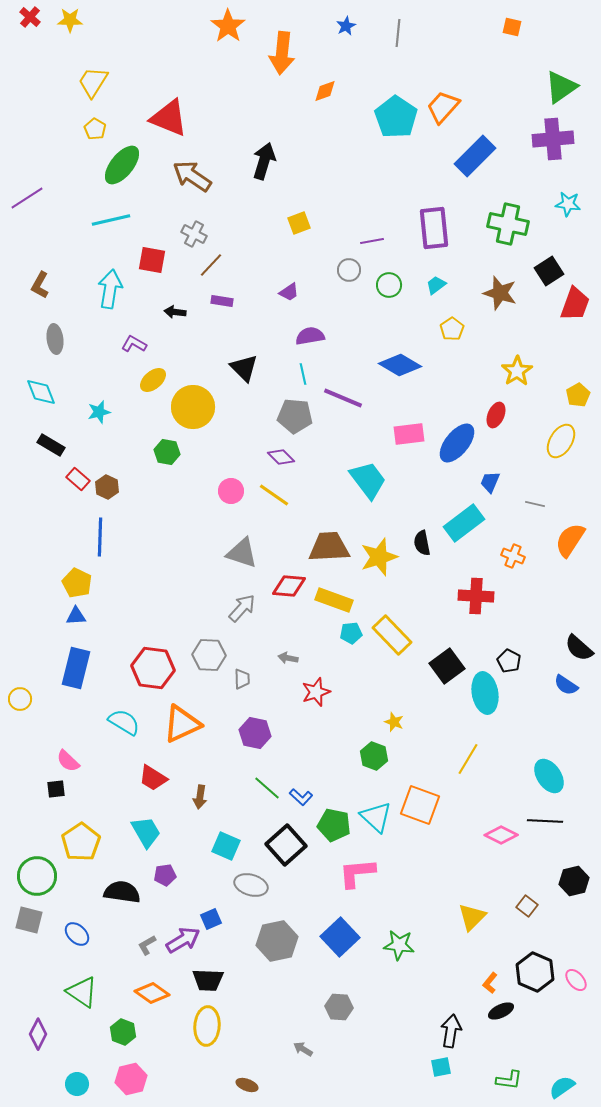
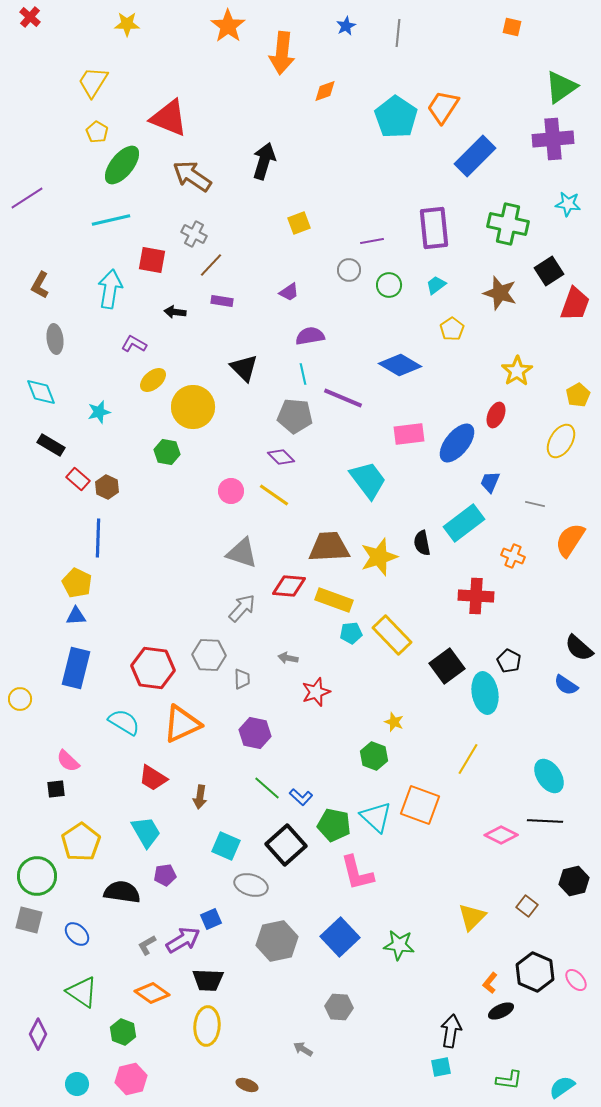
yellow star at (70, 20): moved 57 px right, 4 px down
orange trapezoid at (443, 107): rotated 9 degrees counterclockwise
yellow pentagon at (95, 129): moved 2 px right, 3 px down
blue line at (100, 537): moved 2 px left, 1 px down
pink L-shape at (357, 873): rotated 99 degrees counterclockwise
